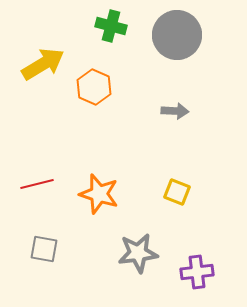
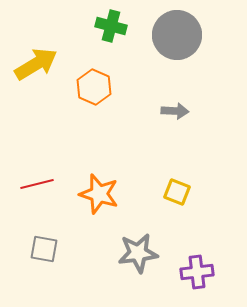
yellow arrow: moved 7 px left
